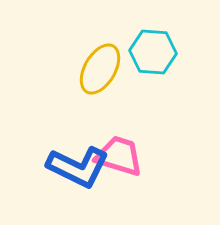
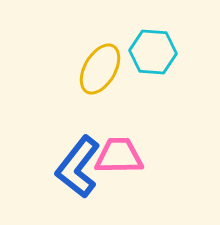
pink trapezoid: rotated 18 degrees counterclockwise
blue L-shape: rotated 102 degrees clockwise
